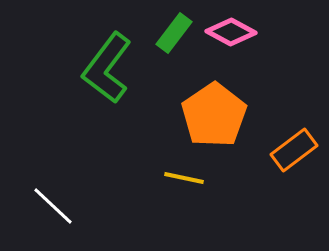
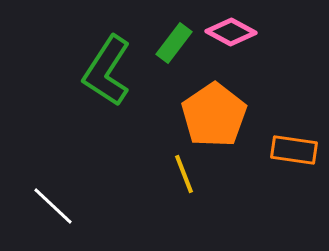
green rectangle: moved 10 px down
green L-shape: moved 3 px down; rotated 4 degrees counterclockwise
orange rectangle: rotated 45 degrees clockwise
yellow line: moved 4 px up; rotated 57 degrees clockwise
